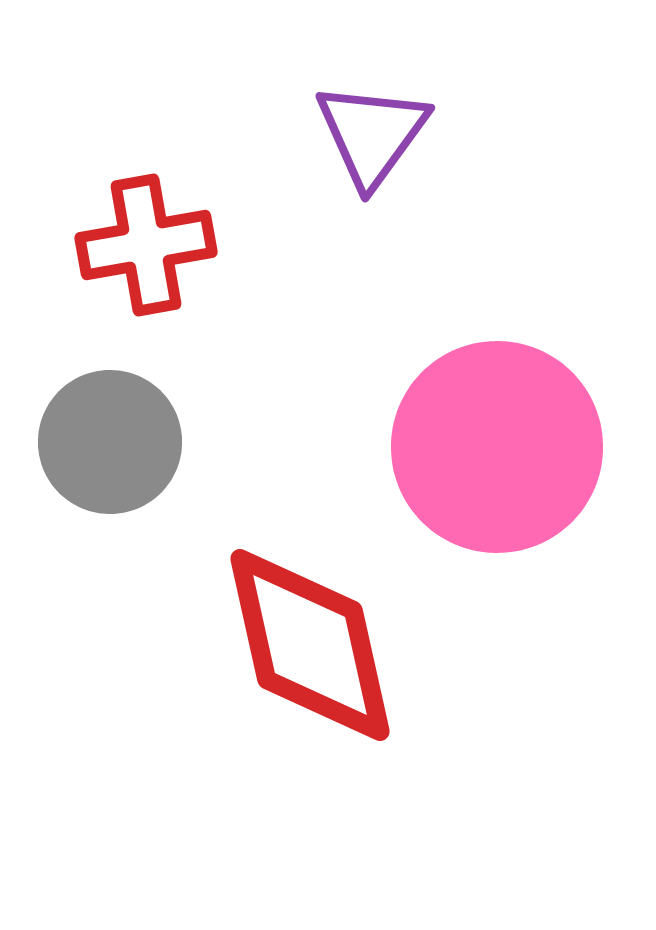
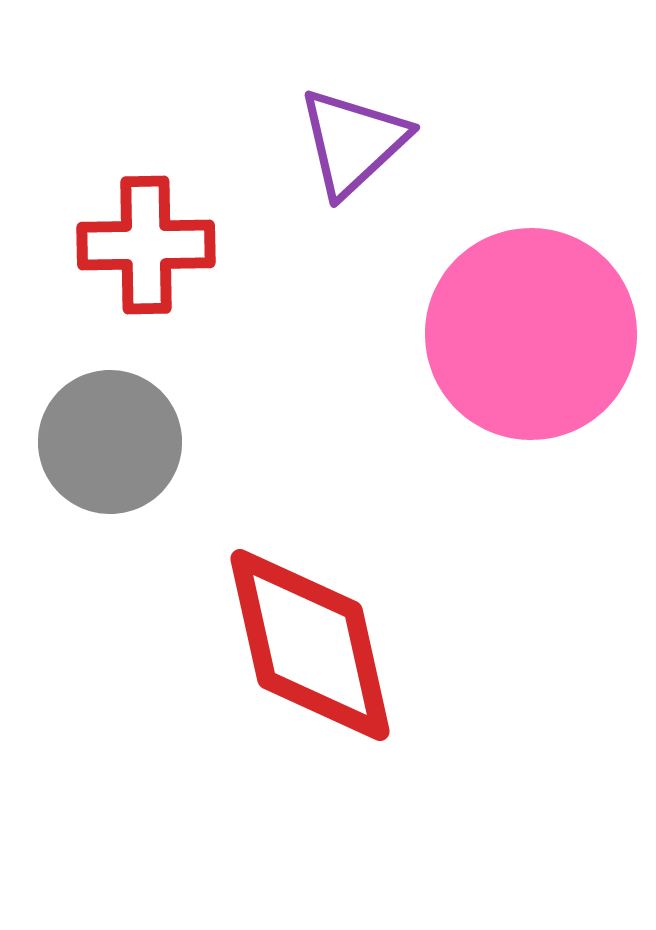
purple triangle: moved 19 px left, 8 px down; rotated 11 degrees clockwise
red cross: rotated 9 degrees clockwise
pink circle: moved 34 px right, 113 px up
